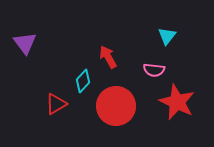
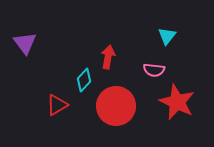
red arrow: rotated 40 degrees clockwise
cyan diamond: moved 1 px right, 1 px up
red triangle: moved 1 px right, 1 px down
